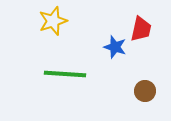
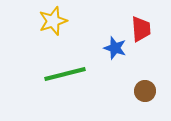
red trapezoid: rotated 16 degrees counterclockwise
blue star: moved 1 px down
green line: rotated 18 degrees counterclockwise
